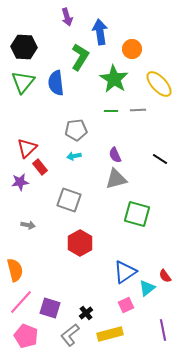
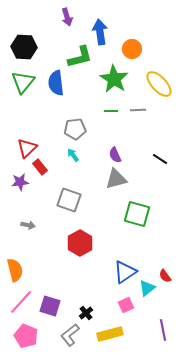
green L-shape: rotated 44 degrees clockwise
gray pentagon: moved 1 px left, 1 px up
cyan arrow: moved 1 px left, 1 px up; rotated 64 degrees clockwise
purple square: moved 2 px up
